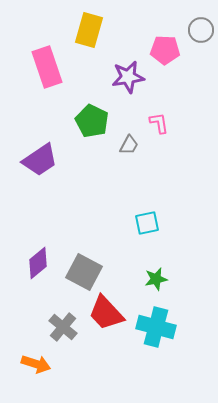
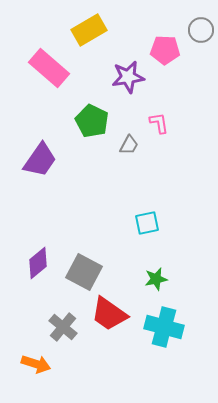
yellow rectangle: rotated 44 degrees clockwise
pink rectangle: moved 2 px right, 1 px down; rotated 30 degrees counterclockwise
purple trapezoid: rotated 21 degrees counterclockwise
red trapezoid: moved 3 px right, 1 px down; rotated 12 degrees counterclockwise
cyan cross: moved 8 px right
